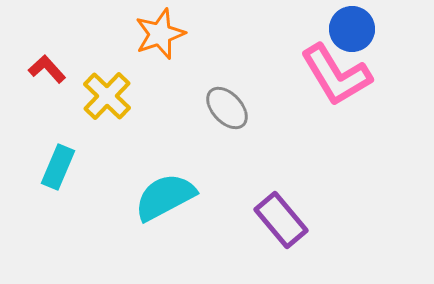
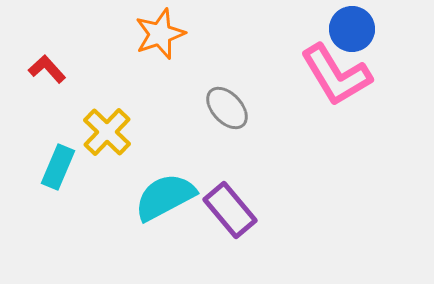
yellow cross: moved 36 px down
purple rectangle: moved 51 px left, 10 px up
